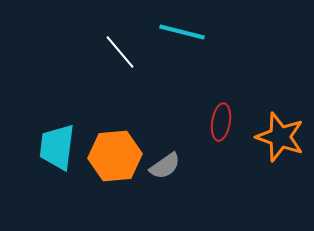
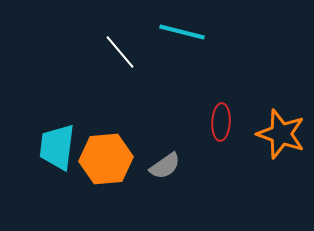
red ellipse: rotated 6 degrees counterclockwise
orange star: moved 1 px right, 3 px up
orange hexagon: moved 9 px left, 3 px down
